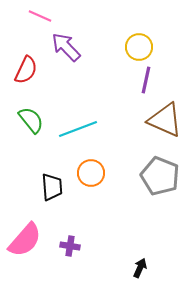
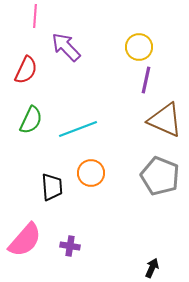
pink line: moved 5 px left; rotated 70 degrees clockwise
green semicircle: rotated 64 degrees clockwise
black arrow: moved 12 px right
